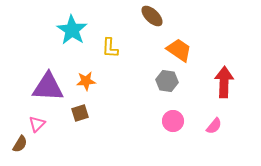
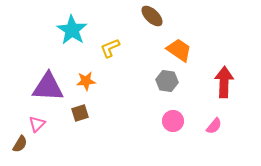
yellow L-shape: rotated 65 degrees clockwise
